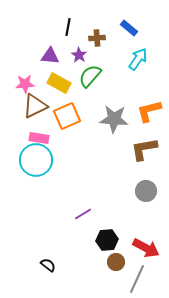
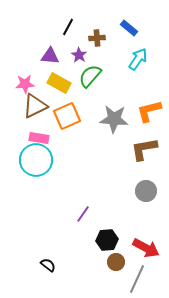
black line: rotated 18 degrees clockwise
purple line: rotated 24 degrees counterclockwise
